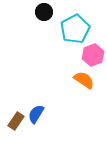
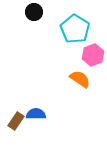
black circle: moved 10 px left
cyan pentagon: rotated 12 degrees counterclockwise
orange semicircle: moved 4 px left, 1 px up
blue semicircle: rotated 60 degrees clockwise
